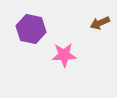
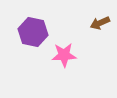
purple hexagon: moved 2 px right, 3 px down
